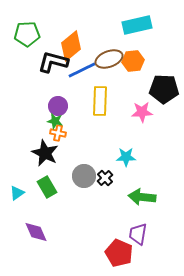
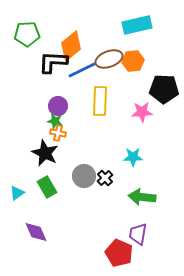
black L-shape: rotated 12 degrees counterclockwise
cyan star: moved 7 px right
